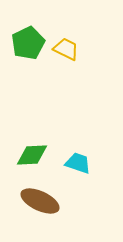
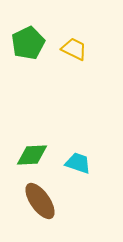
yellow trapezoid: moved 8 px right
brown ellipse: rotated 30 degrees clockwise
